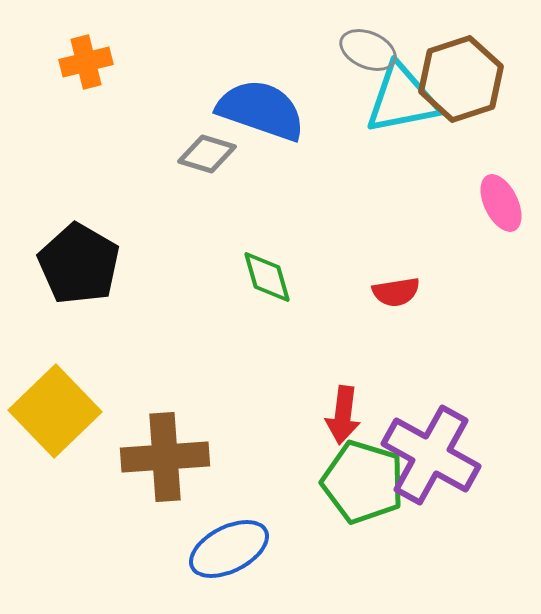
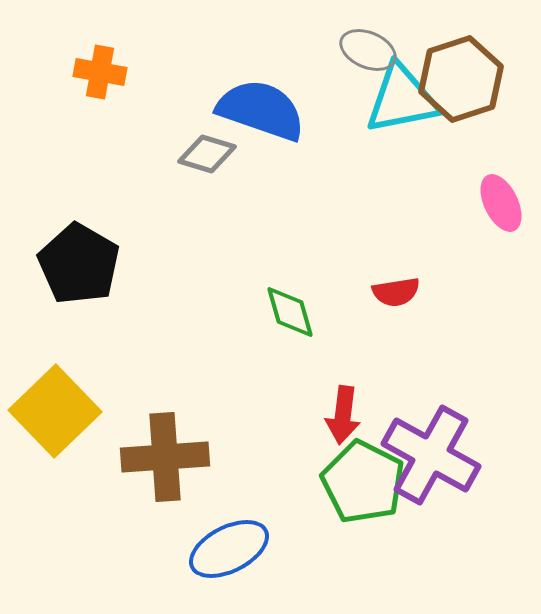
orange cross: moved 14 px right, 10 px down; rotated 24 degrees clockwise
green diamond: moved 23 px right, 35 px down
green pentagon: rotated 10 degrees clockwise
